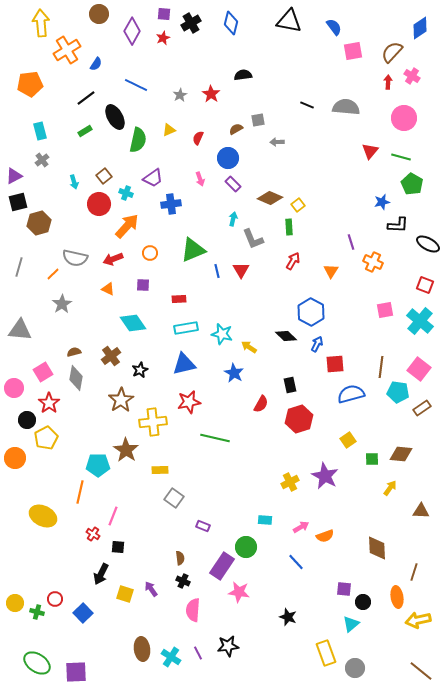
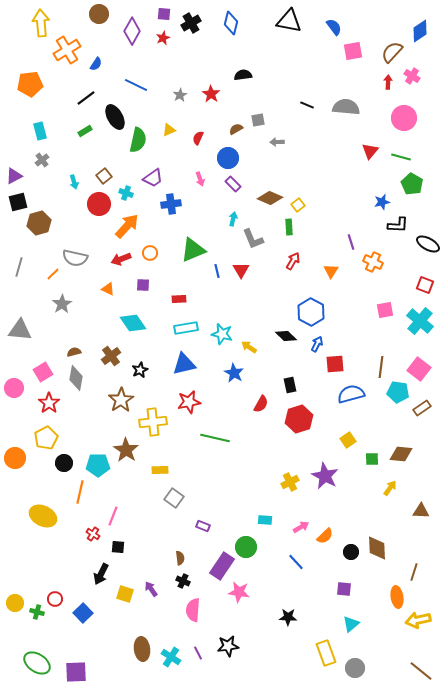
blue diamond at (420, 28): moved 3 px down
red arrow at (113, 259): moved 8 px right
black circle at (27, 420): moved 37 px right, 43 px down
orange semicircle at (325, 536): rotated 24 degrees counterclockwise
black circle at (363, 602): moved 12 px left, 50 px up
black star at (288, 617): rotated 18 degrees counterclockwise
